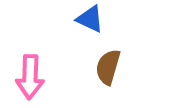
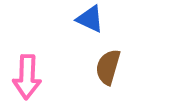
pink arrow: moved 3 px left
